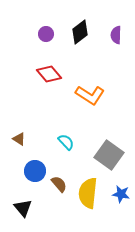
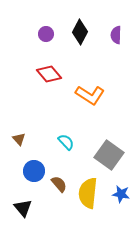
black diamond: rotated 25 degrees counterclockwise
brown triangle: rotated 16 degrees clockwise
blue circle: moved 1 px left
